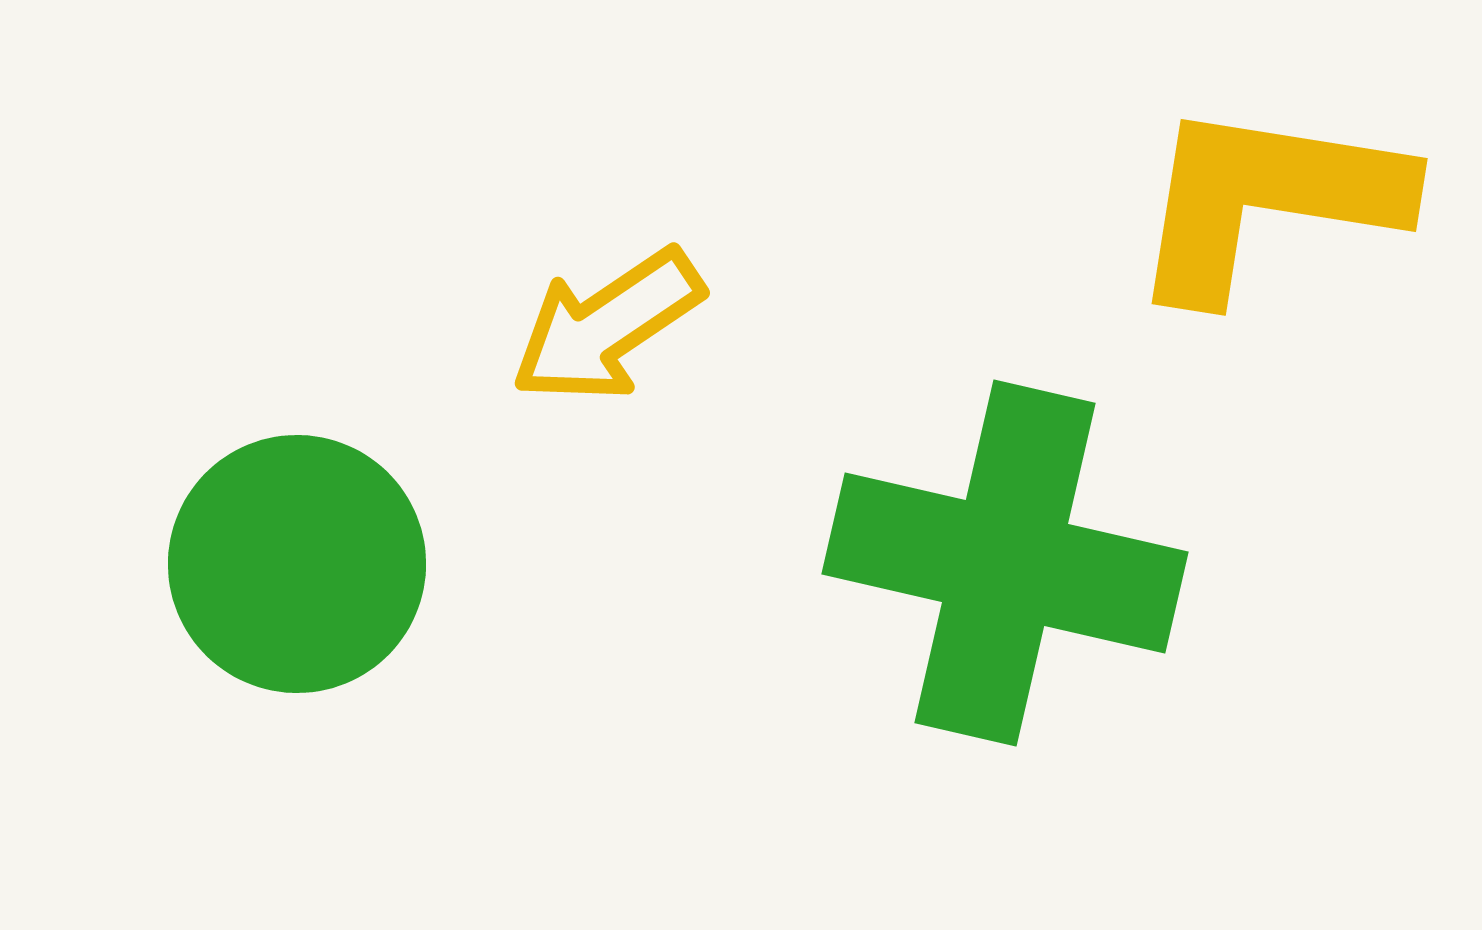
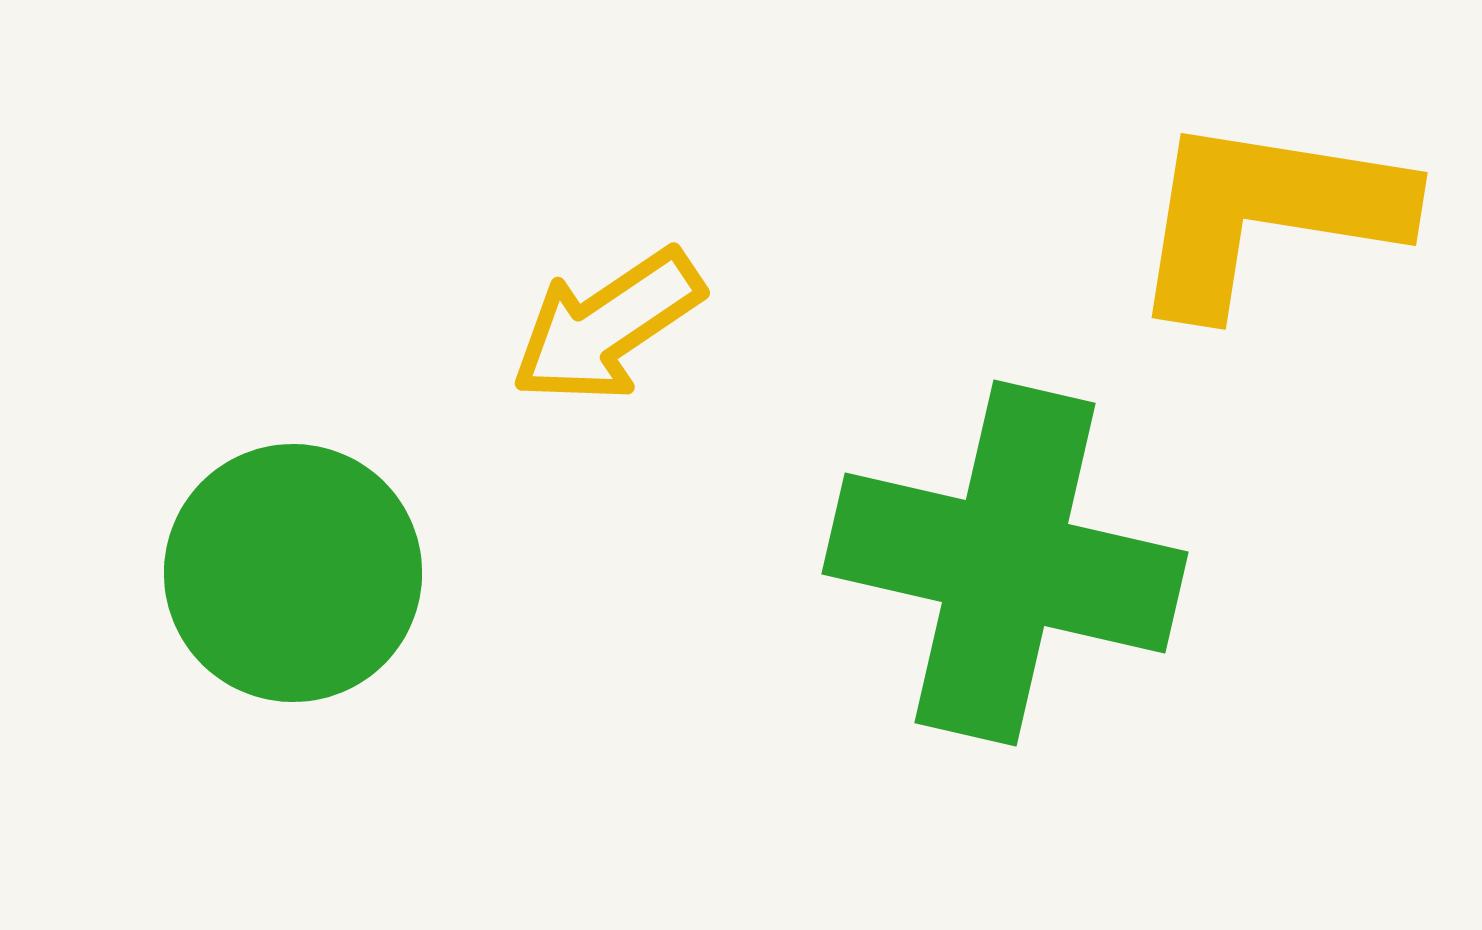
yellow L-shape: moved 14 px down
green circle: moved 4 px left, 9 px down
